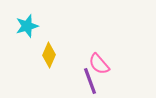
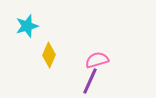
pink semicircle: moved 2 px left, 4 px up; rotated 115 degrees clockwise
purple line: rotated 44 degrees clockwise
